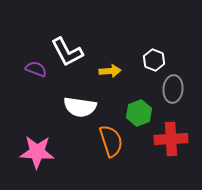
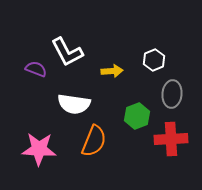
white hexagon: rotated 15 degrees clockwise
yellow arrow: moved 2 px right
gray ellipse: moved 1 px left, 5 px down
white semicircle: moved 6 px left, 3 px up
green hexagon: moved 2 px left, 3 px down
orange semicircle: moved 17 px left; rotated 40 degrees clockwise
pink star: moved 2 px right, 3 px up
